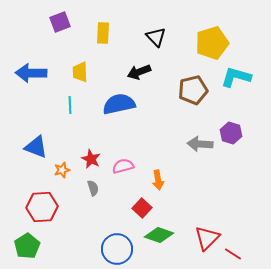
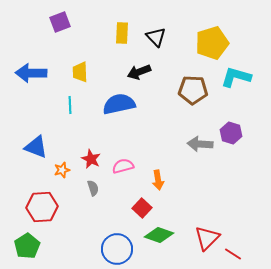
yellow rectangle: moved 19 px right
brown pentagon: rotated 16 degrees clockwise
